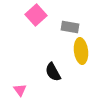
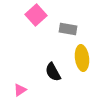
gray rectangle: moved 2 px left, 2 px down
yellow ellipse: moved 1 px right, 7 px down
pink triangle: rotated 32 degrees clockwise
